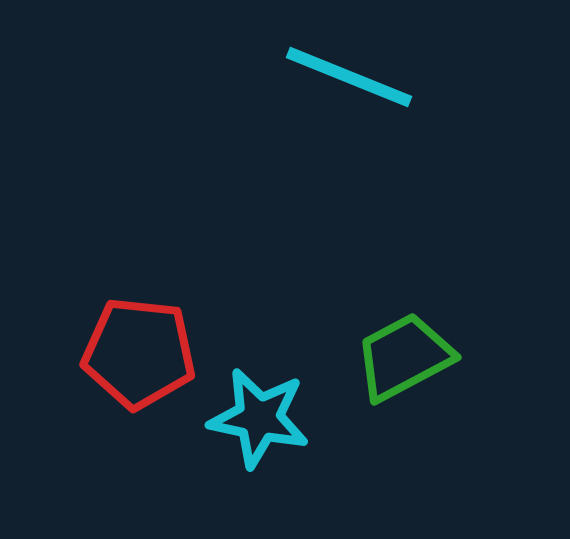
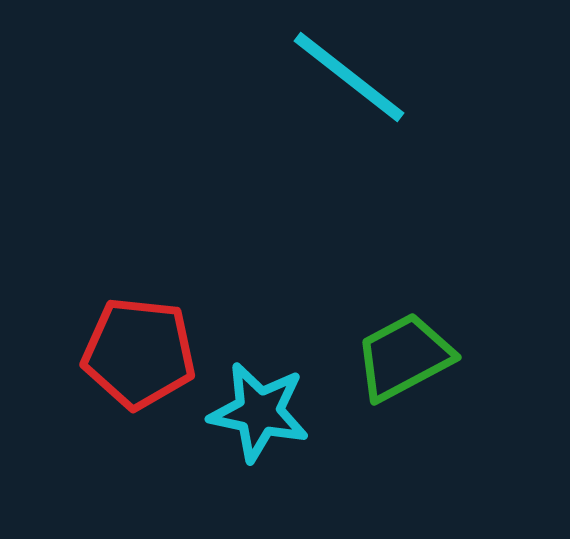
cyan line: rotated 16 degrees clockwise
cyan star: moved 6 px up
